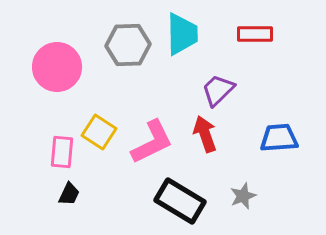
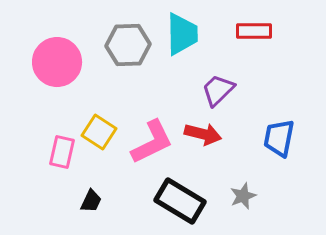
red rectangle: moved 1 px left, 3 px up
pink circle: moved 5 px up
red arrow: moved 2 px left; rotated 123 degrees clockwise
blue trapezoid: rotated 75 degrees counterclockwise
pink rectangle: rotated 8 degrees clockwise
black trapezoid: moved 22 px right, 7 px down
